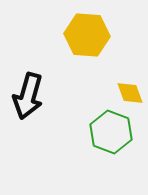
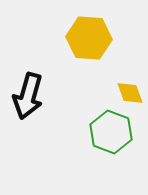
yellow hexagon: moved 2 px right, 3 px down
